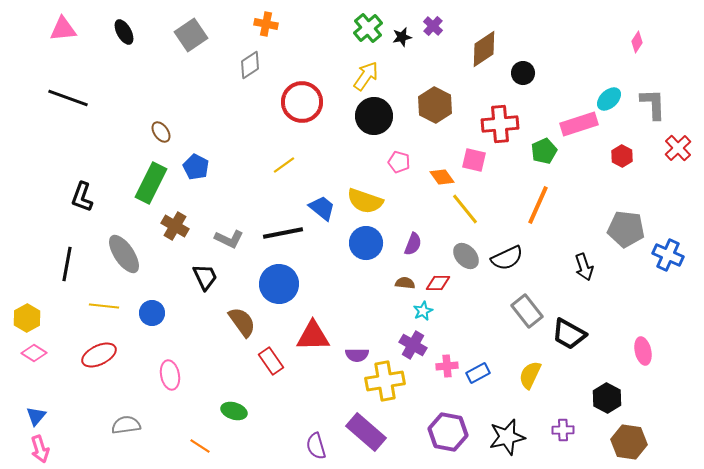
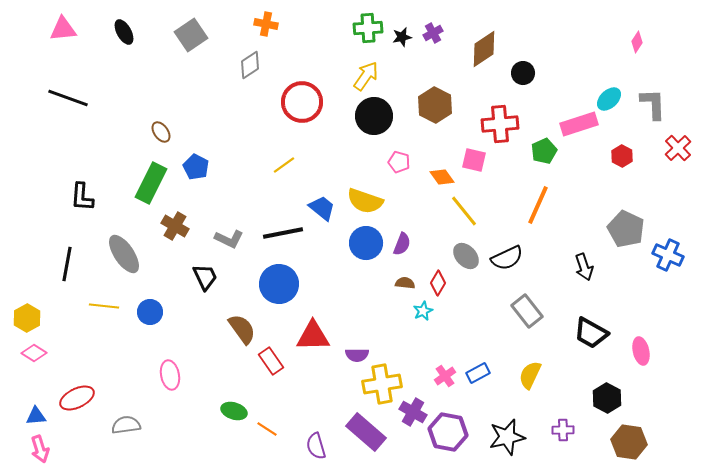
purple cross at (433, 26): moved 7 px down; rotated 18 degrees clockwise
green cross at (368, 28): rotated 36 degrees clockwise
black L-shape at (82, 197): rotated 16 degrees counterclockwise
yellow line at (465, 209): moved 1 px left, 2 px down
gray pentagon at (626, 229): rotated 18 degrees clockwise
purple semicircle at (413, 244): moved 11 px left
red diamond at (438, 283): rotated 60 degrees counterclockwise
blue circle at (152, 313): moved 2 px left, 1 px up
brown semicircle at (242, 322): moved 7 px down
black trapezoid at (569, 334): moved 22 px right, 1 px up
purple cross at (413, 345): moved 67 px down
pink ellipse at (643, 351): moved 2 px left
red ellipse at (99, 355): moved 22 px left, 43 px down
pink cross at (447, 366): moved 2 px left, 10 px down; rotated 30 degrees counterclockwise
yellow cross at (385, 381): moved 3 px left, 3 px down
blue triangle at (36, 416): rotated 45 degrees clockwise
orange line at (200, 446): moved 67 px right, 17 px up
